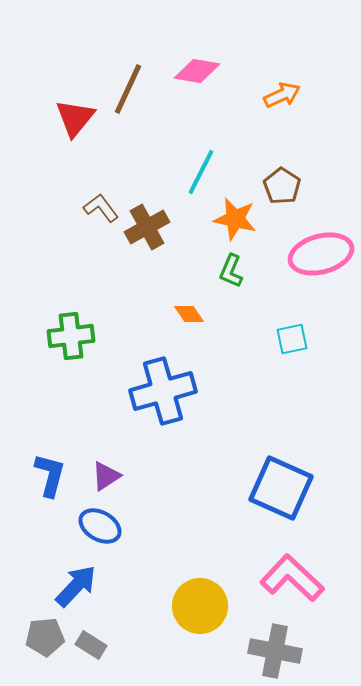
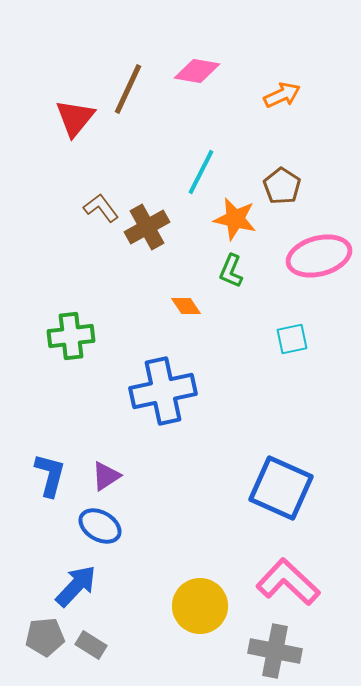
pink ellipse: moved 2 px left, 2 px down
orange diamond: moved 3 px left, 8 px up
blue cross: rotated 4 degrees clockwise
pink L-shape: moved 4 px left, 4 px down
